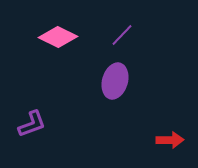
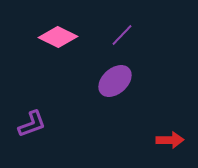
purple ellipse: rotated 32 degrees clockwise
